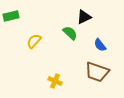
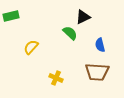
black triangle: moved 1 px left
yellow semicircle: moved 3 px left, 6 px down
blue semicircle: rotated 24 degrees clockwise
brown trapezoid: rotated 15 degrees counterclockwise
yellow cross: moved 1 px right, 3 px up
